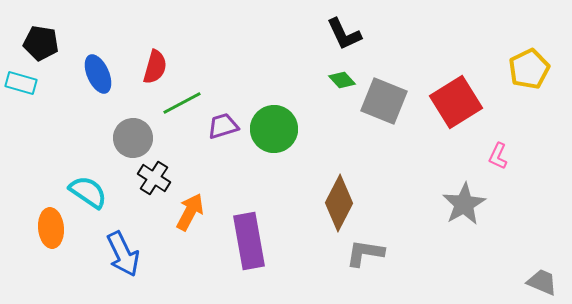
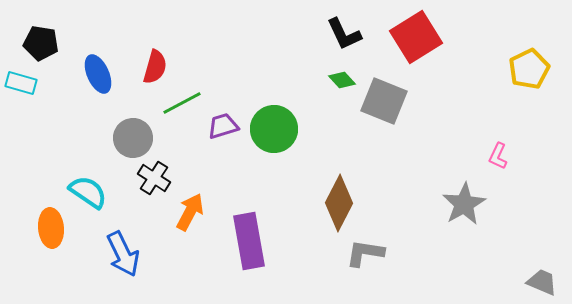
red square: moved 40 px left, 65 px up
